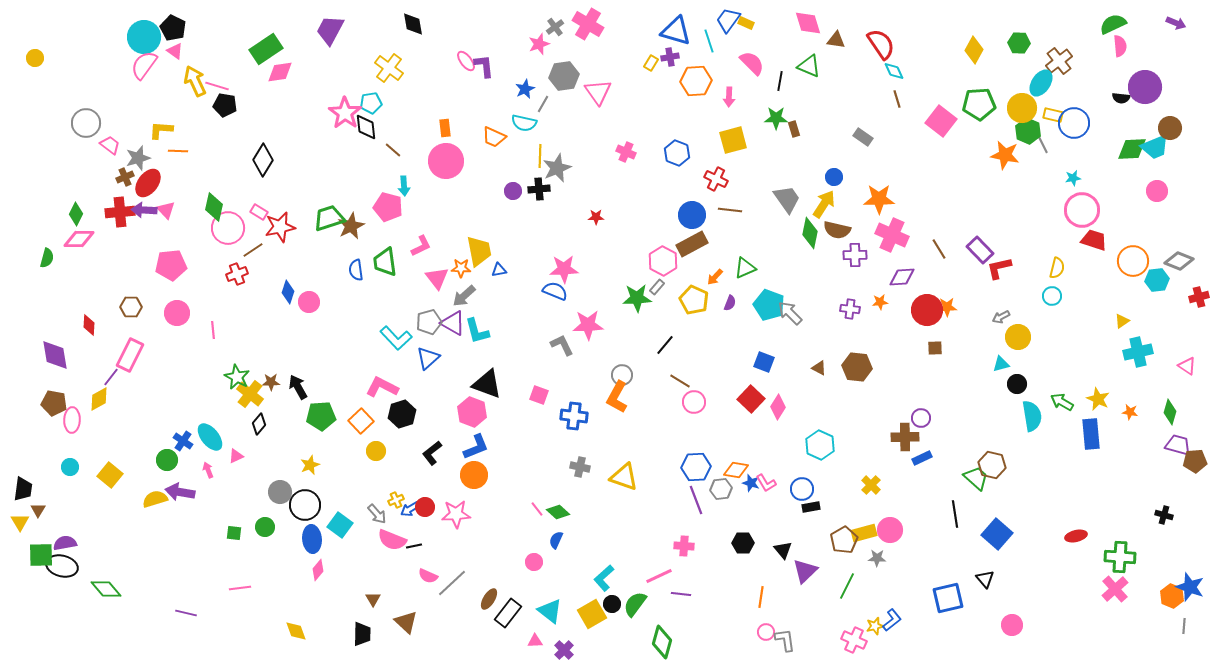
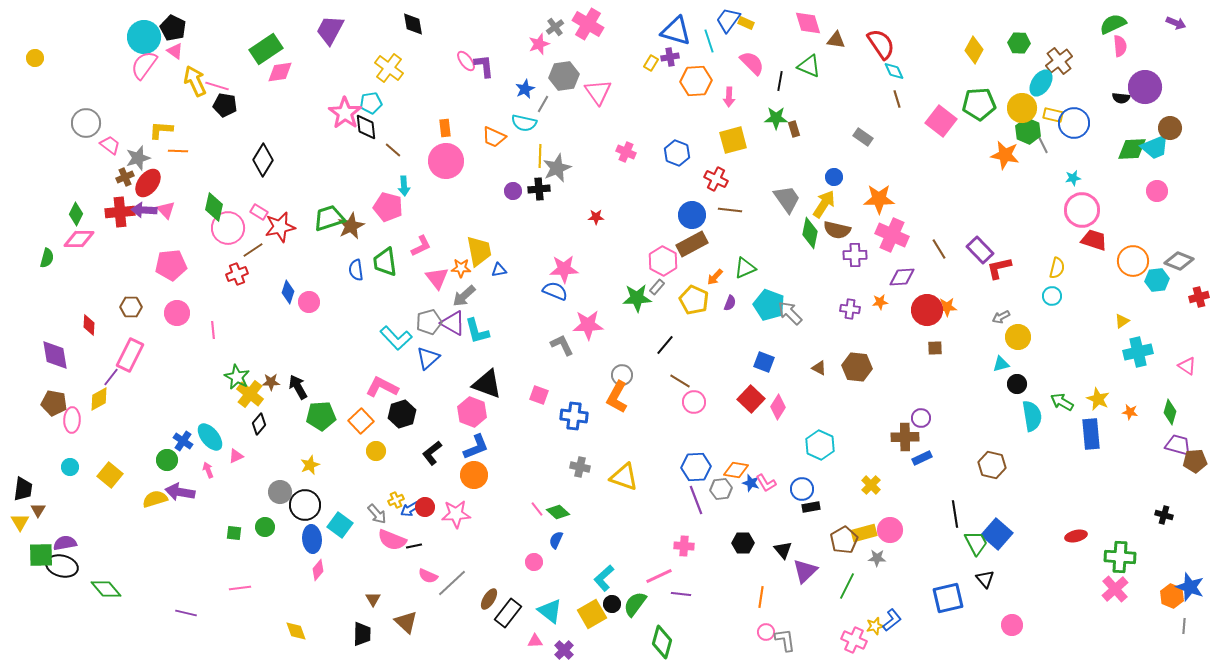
green trapezoid at (976, 478): moved 65 px down; rotated 20 degrees clockwise
